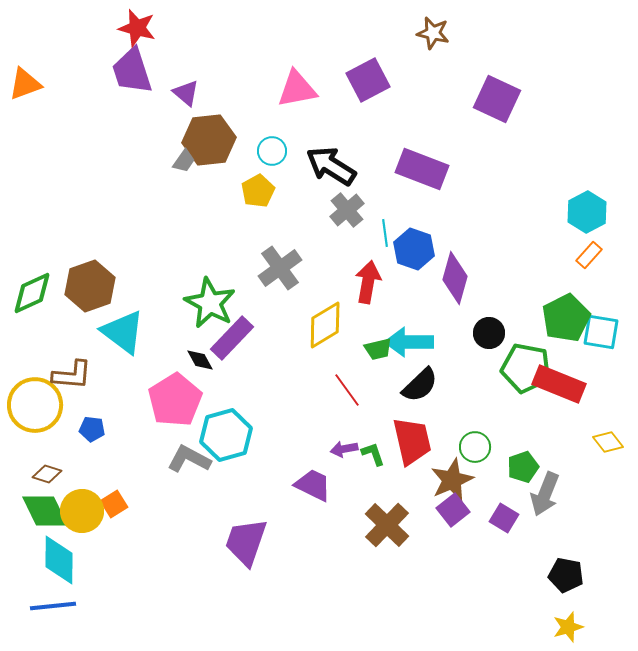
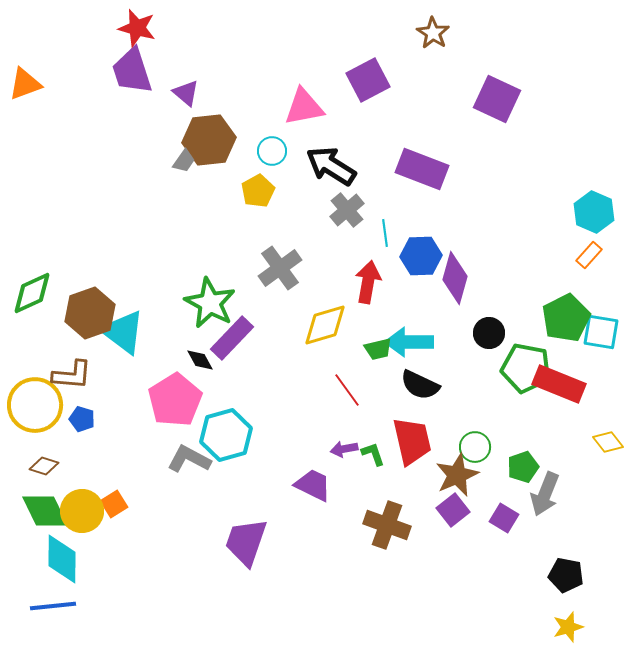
brown star at (433, 33): rotated 20 degrees clockwise
pink triangle at (297, 89): moved 7 px right, 18 px down
cyan hexagon at (587, 212): moved 7 px right; rotated 9 degrees counterclockwise
blue hexagon at (414, 249): moved 7 px right, 7 px down; rotated 21 degrees counterclockwise
brown hexagon at (90, 286): moved 27 px down
yellow diamond at (325, 325): rotated 15 degrees clockwise
black semicircle at (420, 385): rotated 69 degrees clockwise
blue pentagon at (92, 429): moved 10 px left, 10 px up; rotated 10 degrees clockwise
brown diamond at (47, 474): moved 3 px left, 8 px up
brown star at (452, 480): moved 5 px right, 5 px up
brown cross at (387, 525): rotated 24 degrees counterclockwise
cyan diamond at (59, 560): moved 3 px right, 1 px up
